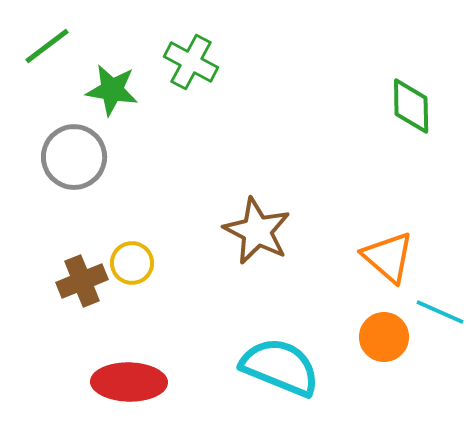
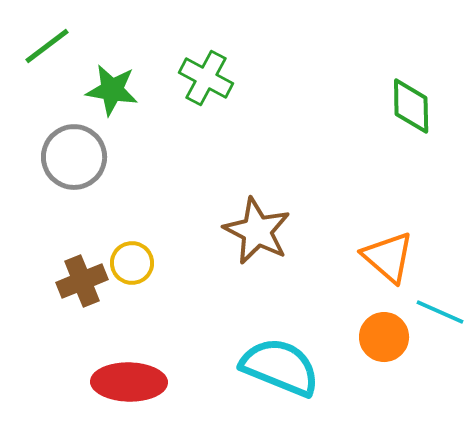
green cross: moved 15 px right, 16 px down
